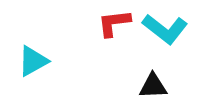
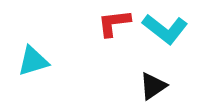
cyan triangle: rotated 12 degrees clockwise
black triangle: rotated 32 degrees counterclockwise
